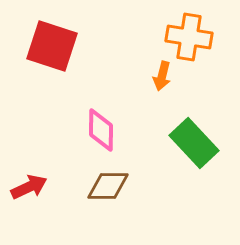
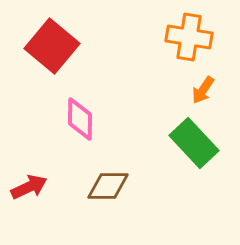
red square: rotated 22 degrees clockwise
orange arrow: moved 41 px right, 14 px down; rotated 20 degrees clockwise
pink diamond: moved 21 px left, 11 px up
